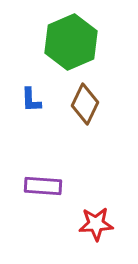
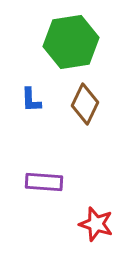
green hexagon: rotated 14 degrees clockwise
purple rectangle: moved 1 px right, 4 px up
red star: rotated 20 degrees clockwise
